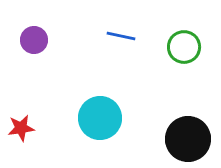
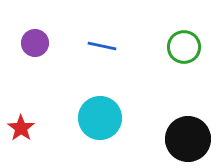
blue line: moved 19 px left, 10 px down
purple circle: moved 1 px right, 3 px down
red star: rotated 28 degrees counterclockwise
